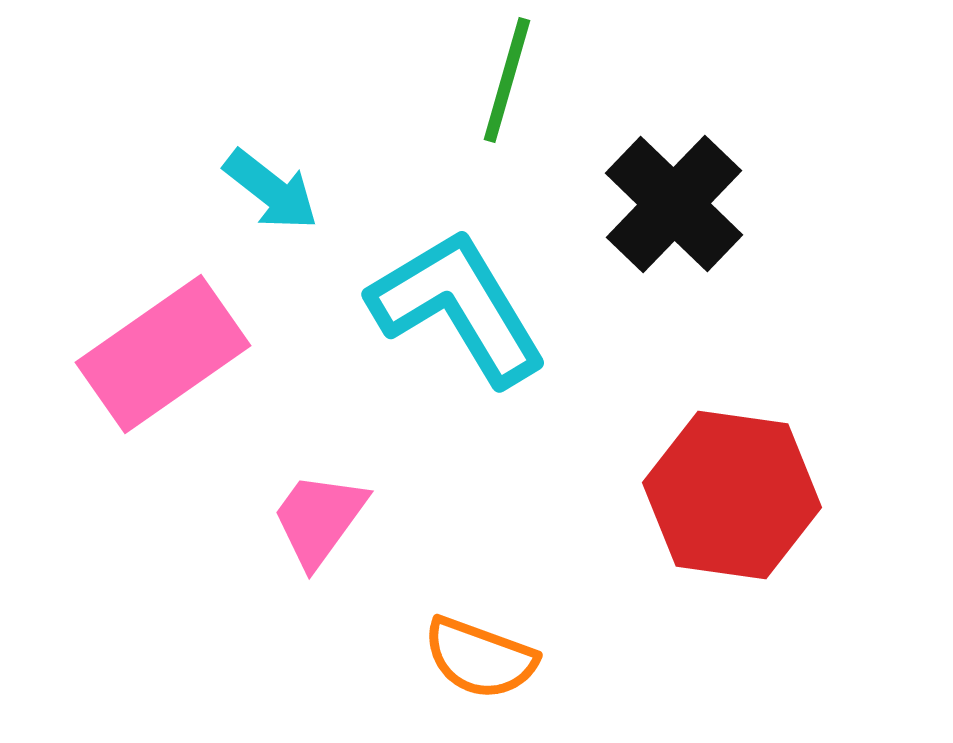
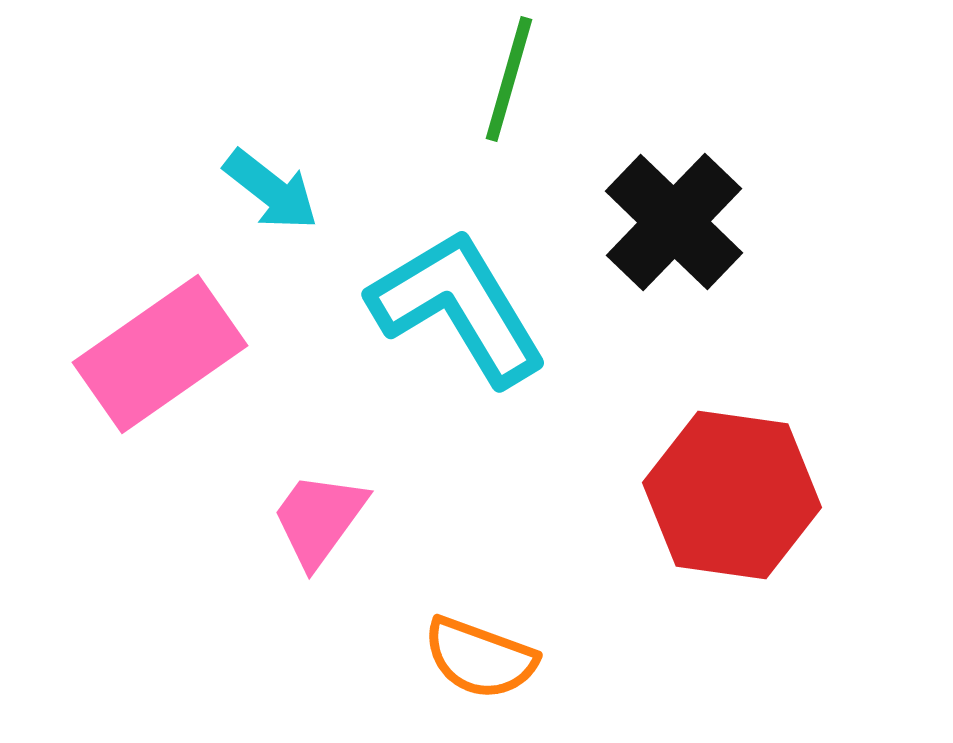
green line: moved 2 px right, 1 px up
black cross: moved 18 px down
pink rectangle: moved 3 px left
